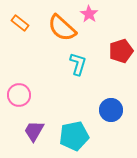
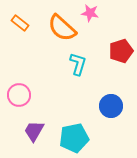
pink star: moved 1 px right, 1 px up; rotated 24 degrees counterclockwise
blue circle: moved 4 px up
cyan pentagon: moved 2 px down
